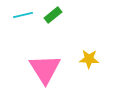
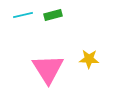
green rectangle: rotated 24 degrees clockwise
pink triangle: moved 3 px right
